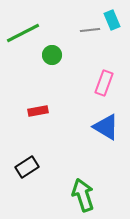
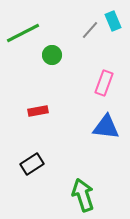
cyan rectangle: moved 1 px right, 1 px down
gray line: rotated 42 degrees counterclockwise
blue triangle: rotated 24 degrees counterclockwise
black rectangle: moved 5 px right, 3 px up
